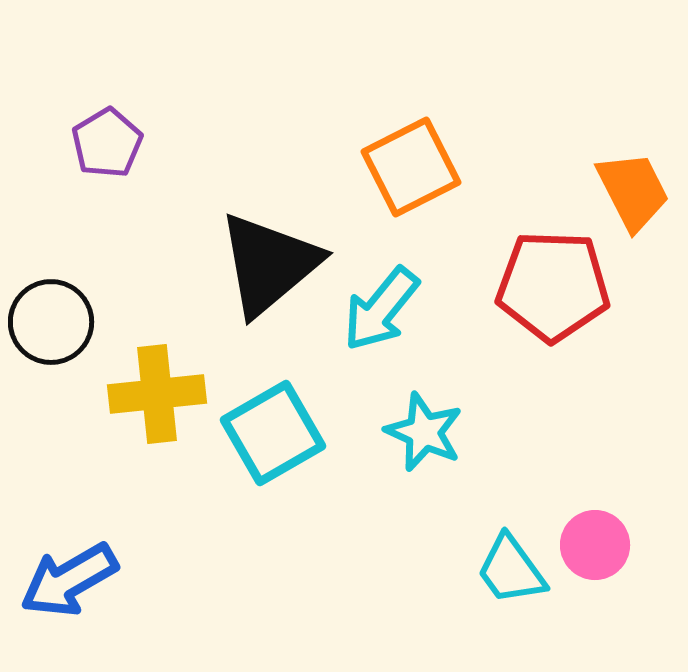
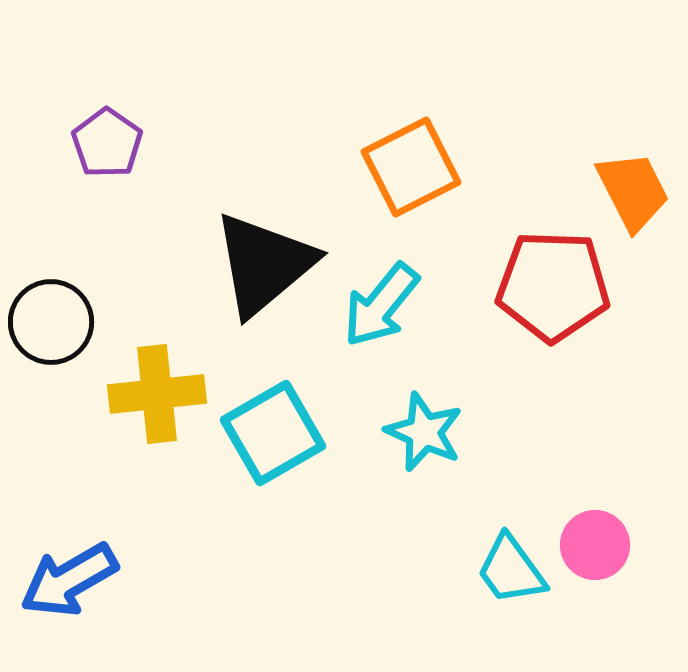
purple pentagon: rotated 6 degrees counterclockwise
black triangle: moved 5 px left
cyan arrow: moved 4 px up
